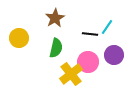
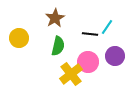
green semicircle: moved 2 px right, 2 px up
purple circle: moved 1 px right, 1 px down
